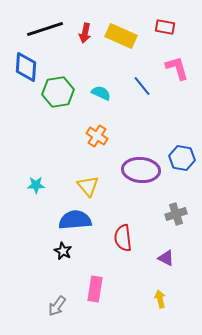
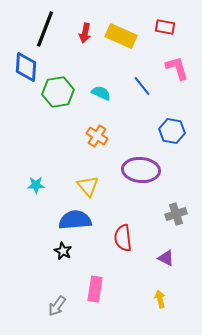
black line: rotated 51 degrees counterclockwise
blue hexagon: moved 10 px left, 27 px up
